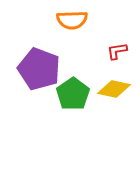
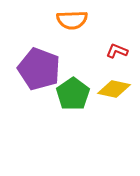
red L-shape: rotated 30 degrees clockwise
